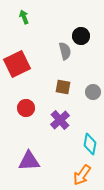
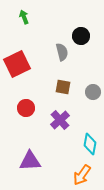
gray semicircle: moved 3 px left, 1 px down
purple triangle: moved 1 px right
